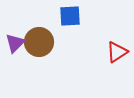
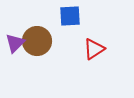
brown circle: moved 2 px left, 1 px up
red triangle: moved 23 px left, 3 px up
